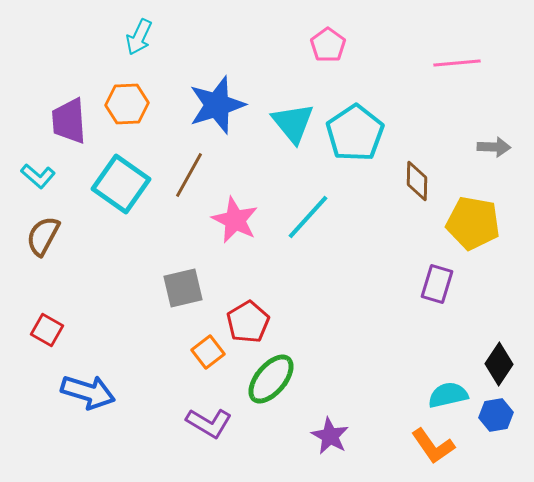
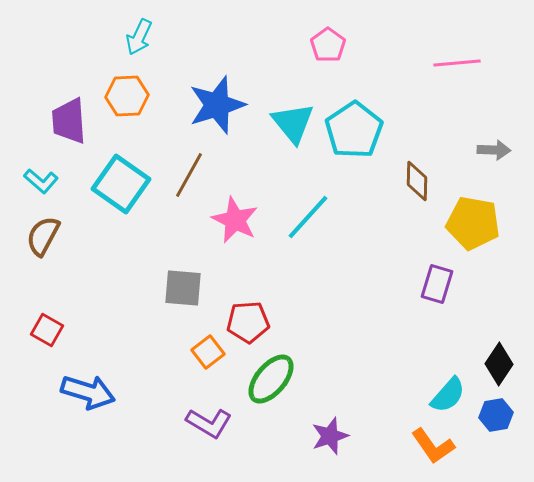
orange hexagon: moved 8 px up
cyan pentagon: moved 1 px left, 3 px up
gray arrow: moved 3 px down
cyan L-shape: moved 3 px right, 5 px down
gray square: rotated 18 degrees clockwise
red pentagon: rotated 27 degrees clockwise
cyan semicircle: rotated 144 degrees clockwise
purple star: rotated 24 degrees clockwise
